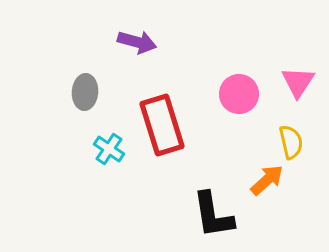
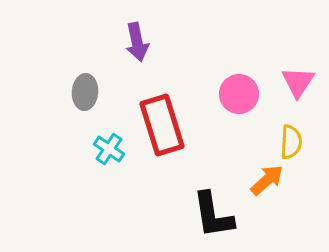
purple arrow: rotated 63 degrees clockwise
yellow semicircle: rotated 16 degrees clockwise
